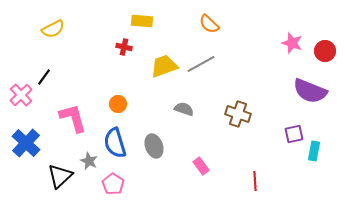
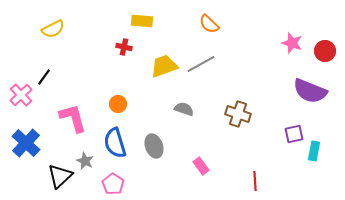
gray star: moved 4 px left
